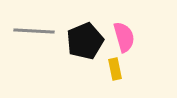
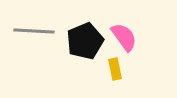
pink semicircle: rotated 20 degrees counterclockwise
